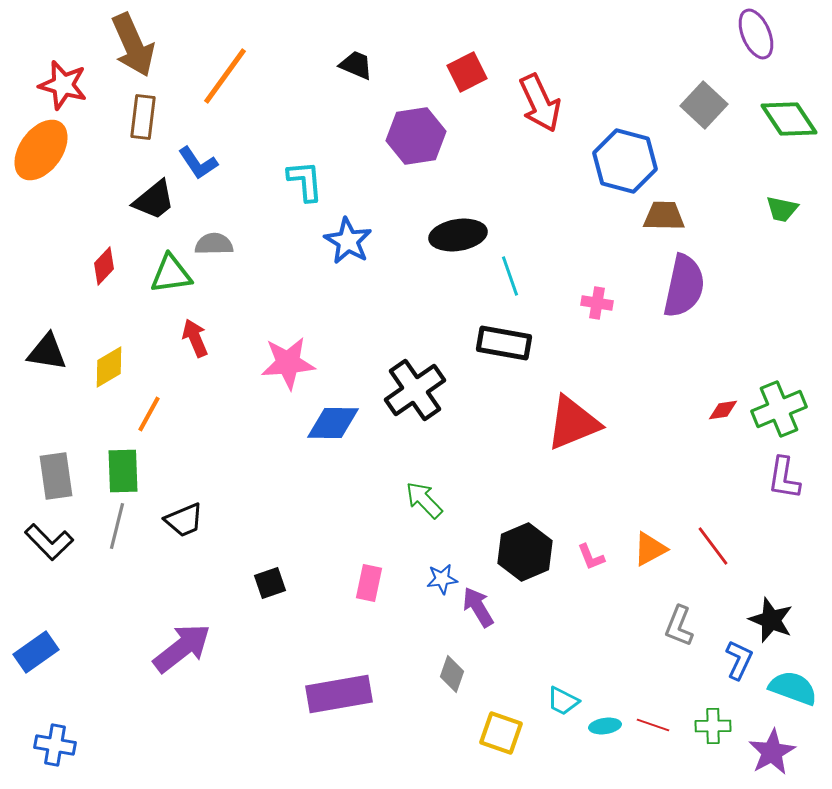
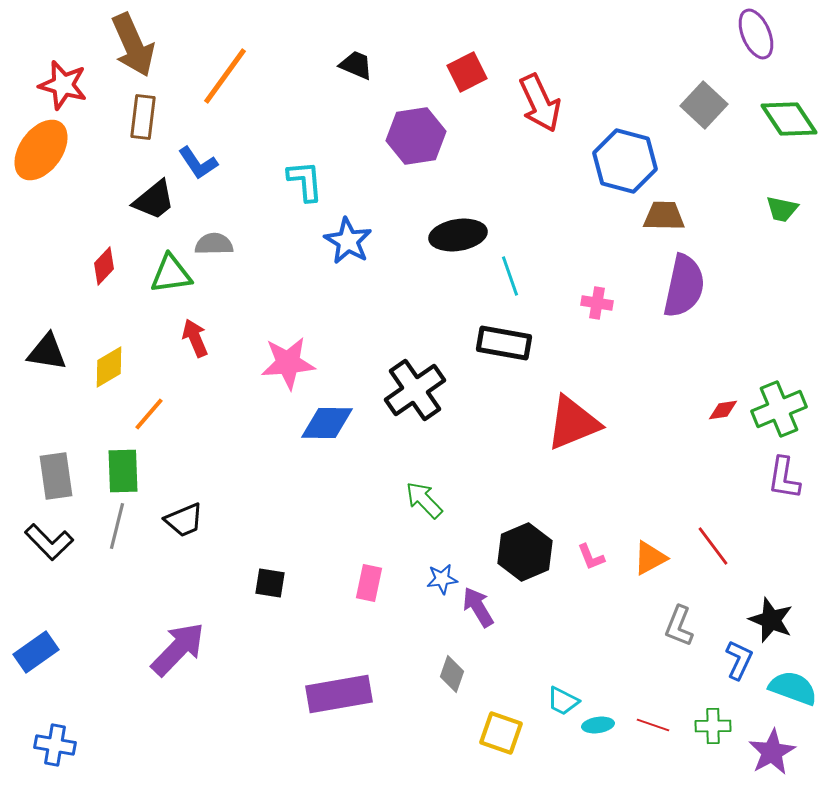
orange line at (149, 414): rotated 12 degrees clockwise
blue diamond at (333, 423): moved 6 px left
orange triangle at (650, 549): moved 9 px down
black square at (270, 583): rotated 28 degrees clockwise
purple arrow at (182, 648): moved 4 px left, 1 px down; rotated 8 degrees counterclockwise
cyan ellipse at (605, 726): moved 7 px left, 1 px up
